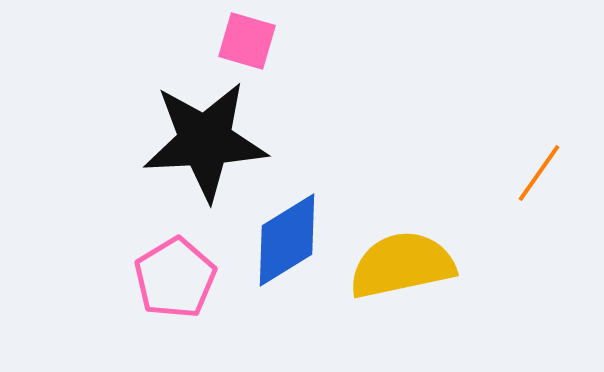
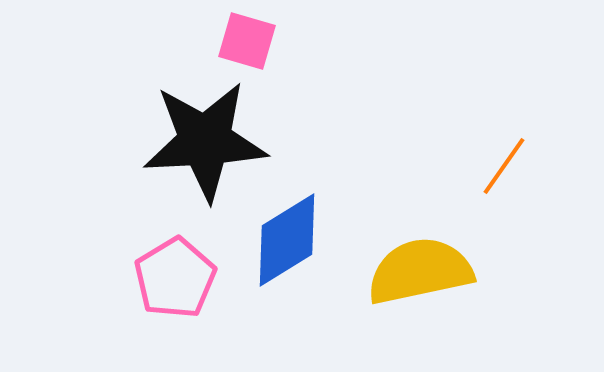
orange line: moved 35 px left, 7 px up
yellow semicircle: moved 18 px right, 6 px down
